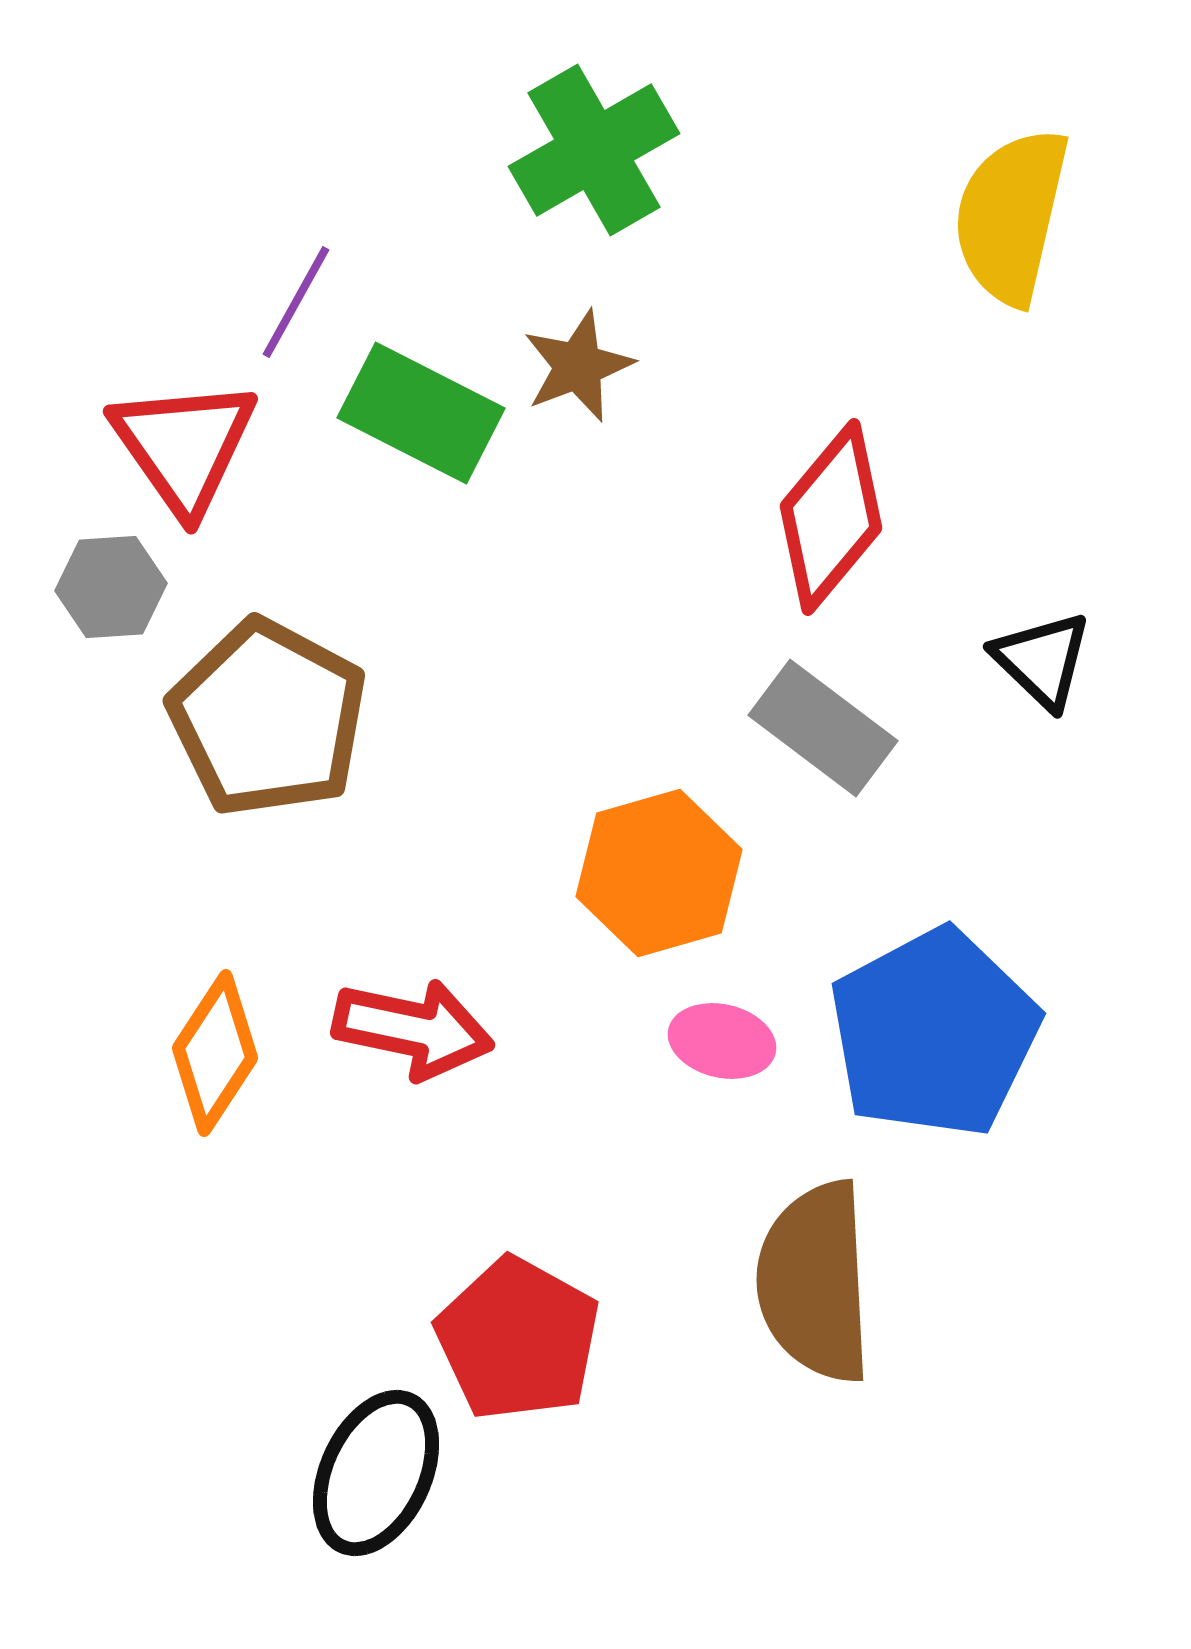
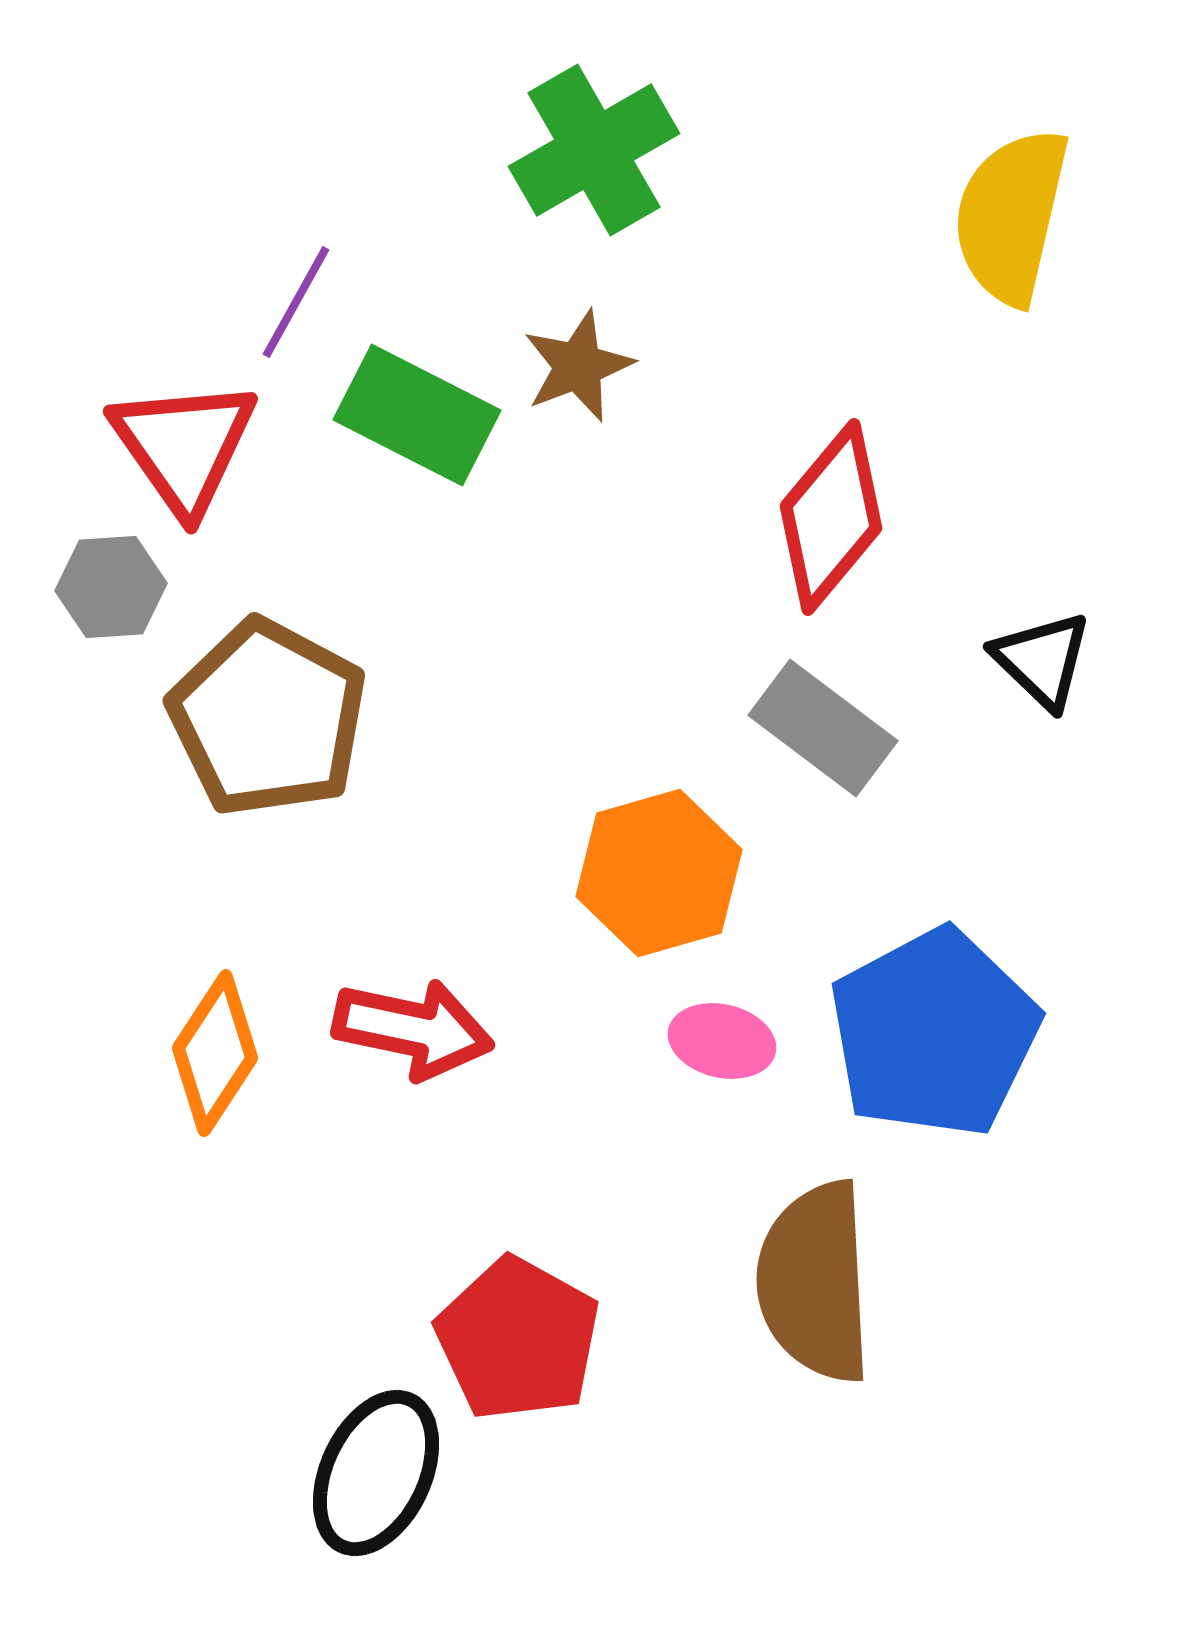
green rectangle: moved 4 px left, 2 px down
